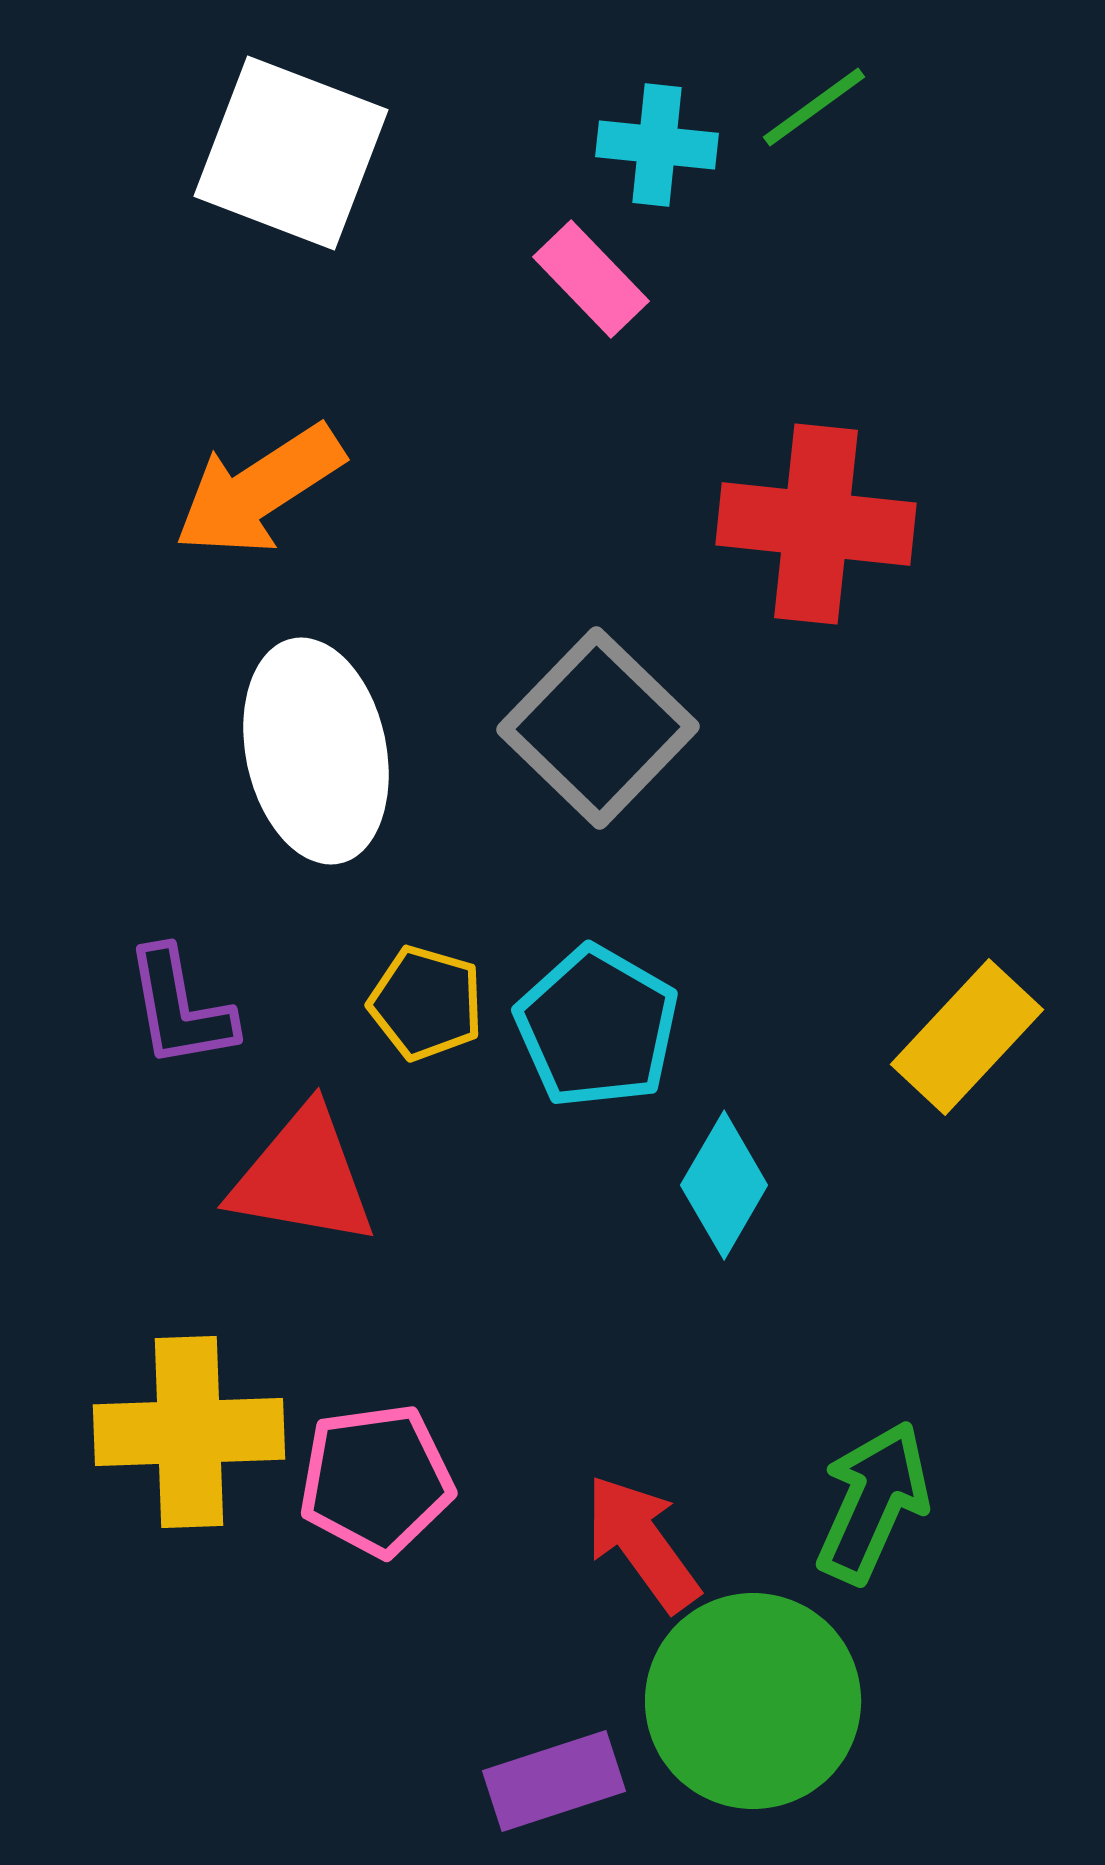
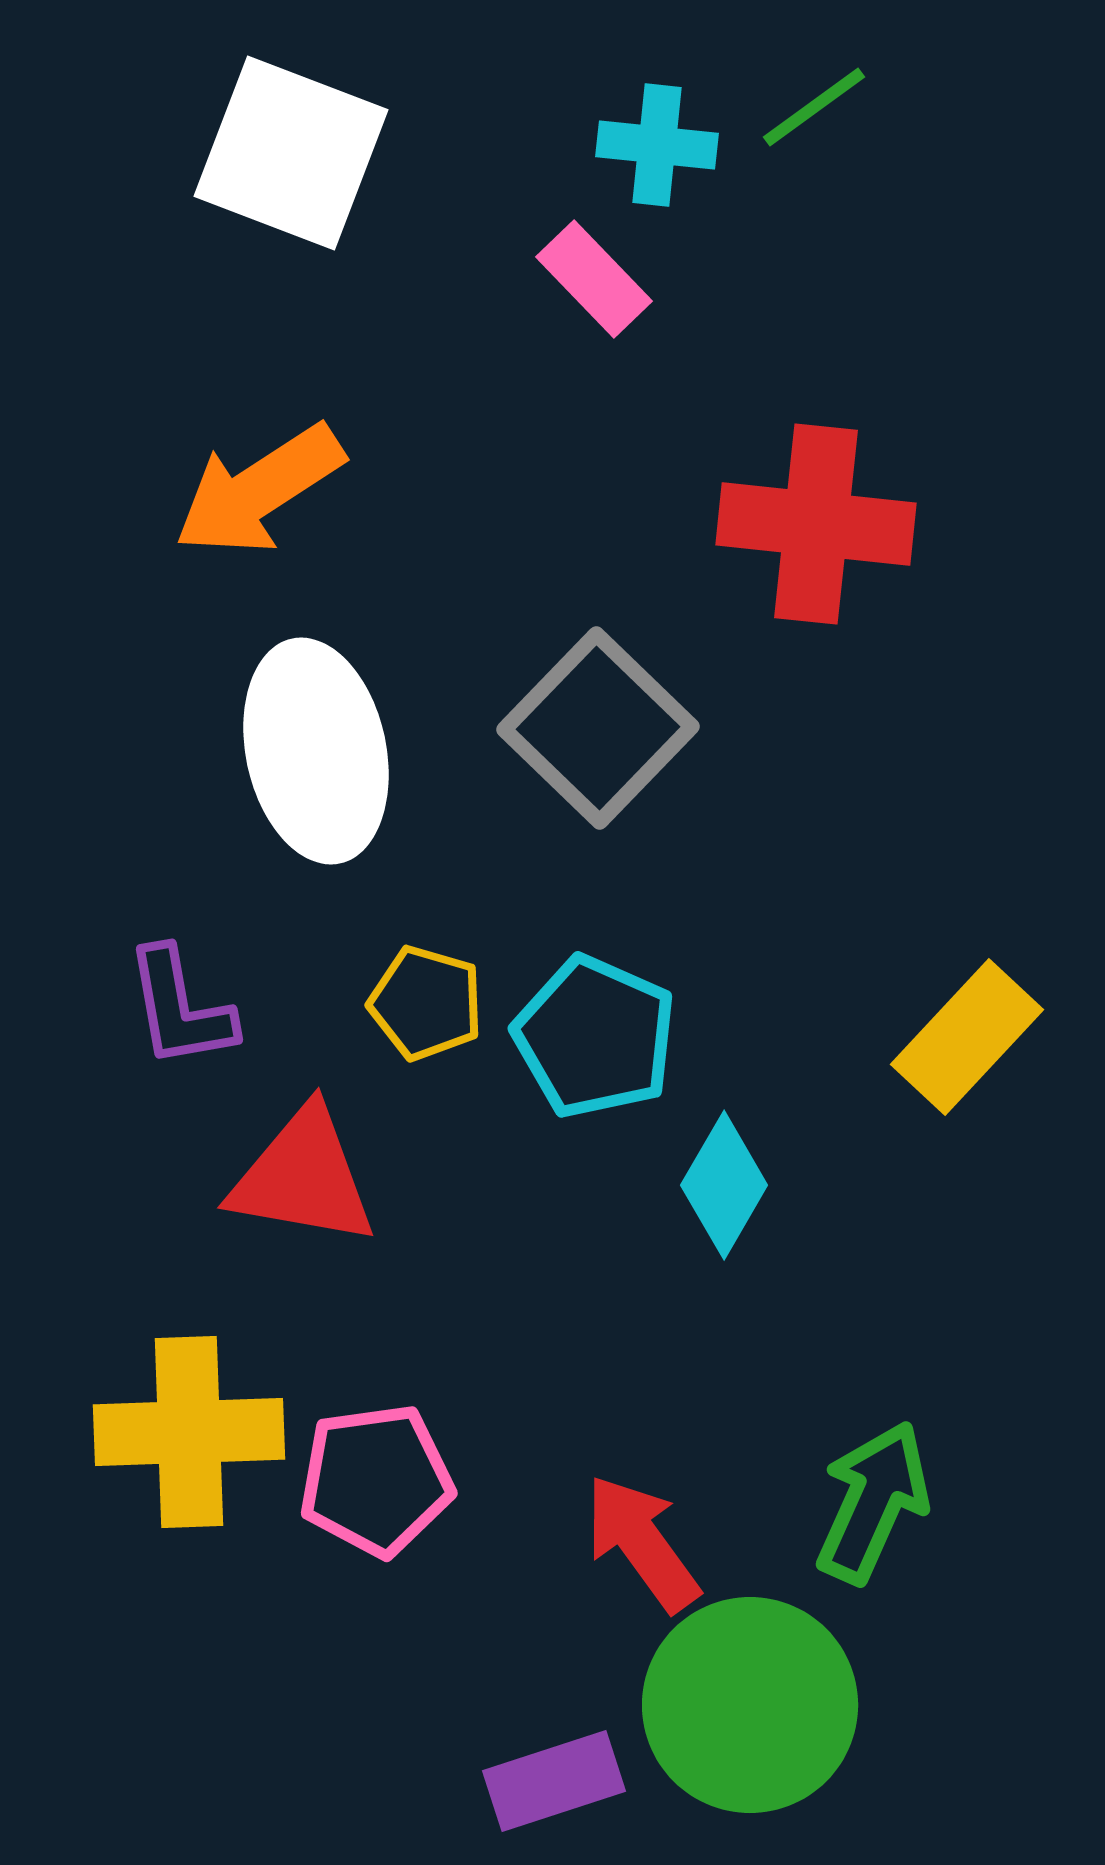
pink rectangle: moved 3 px right
cyan pentagon: moved 2 px left, 10 px down; rotated 6 degrees counterclockwise
green circle: moved 3 px left, 4 px down
